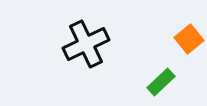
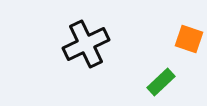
orange square: rotated 32 degrees counterclockwise
